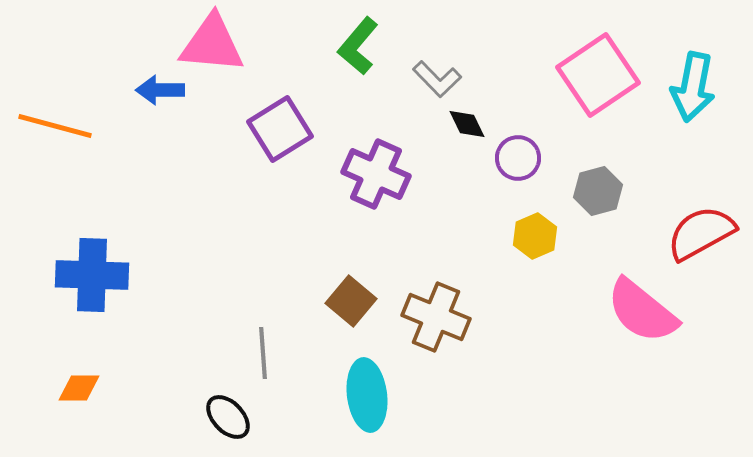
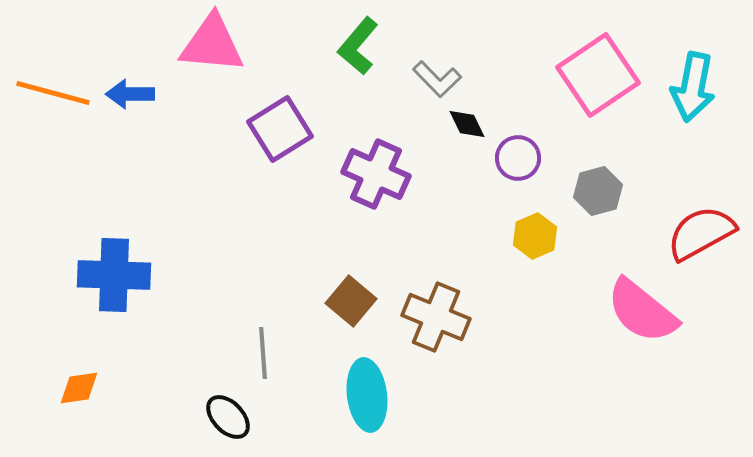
blue arrow: moved 30 px left, 4 px down
orange line: moved 2 px left, 33 px up
blue cross: moved 22 px right
orange diamond: rotated 9 degrees counterclockwise
